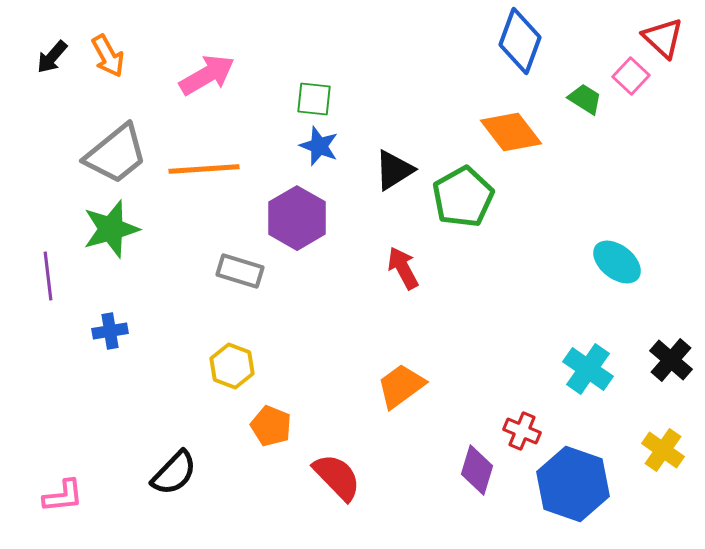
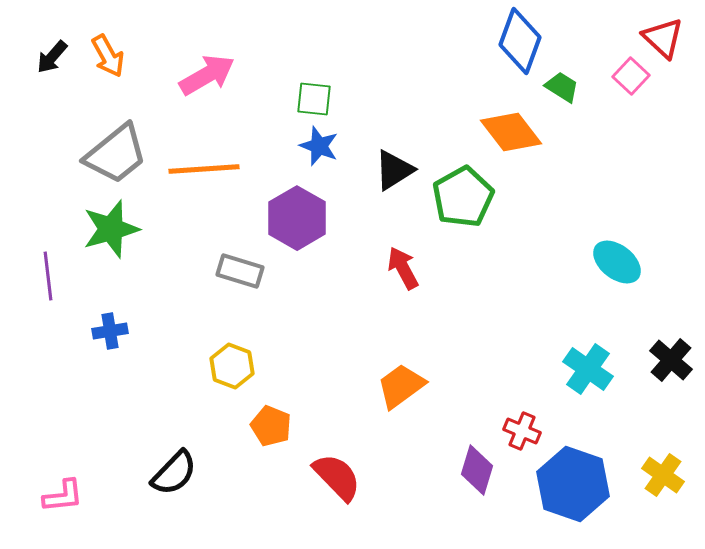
green trapezoid: moved 23 px left, 12 px up
yellow cross: moved 25 px down
